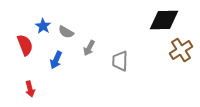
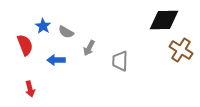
brown cross: rotated 25 degrees counterclockwise
blue arrow: rotated 66 degrees clockwise
